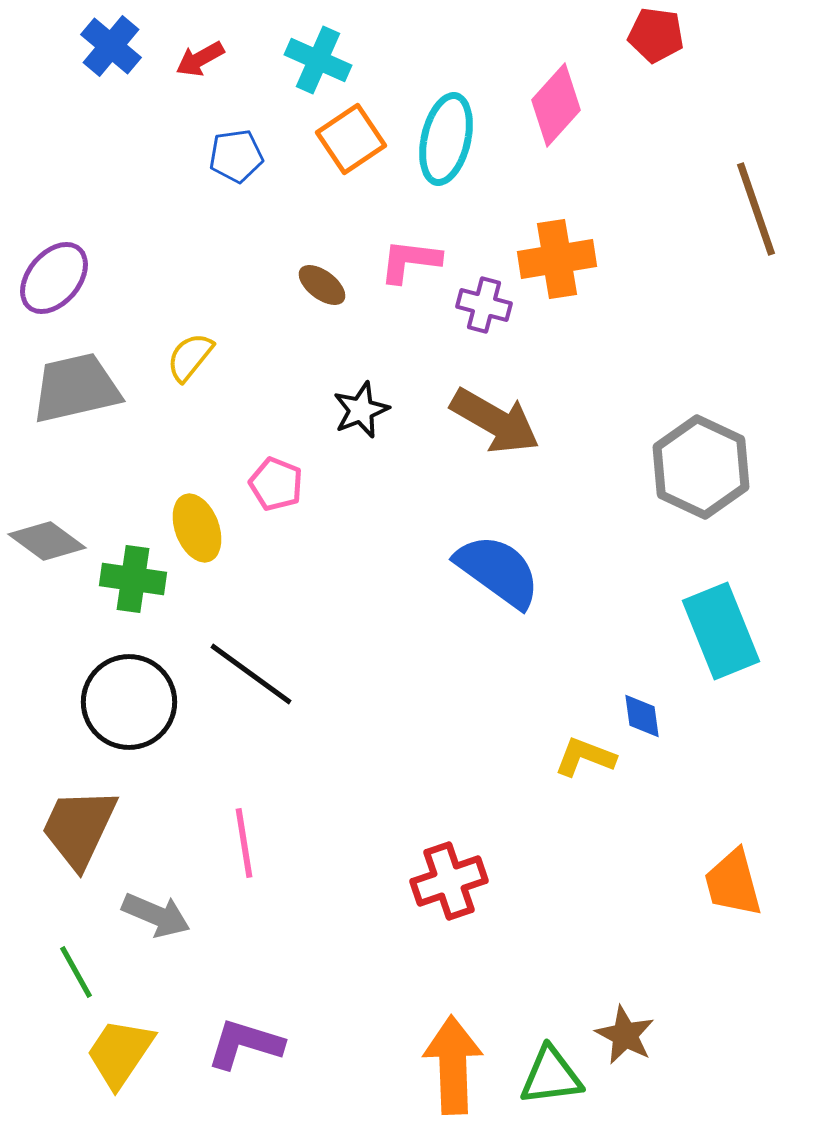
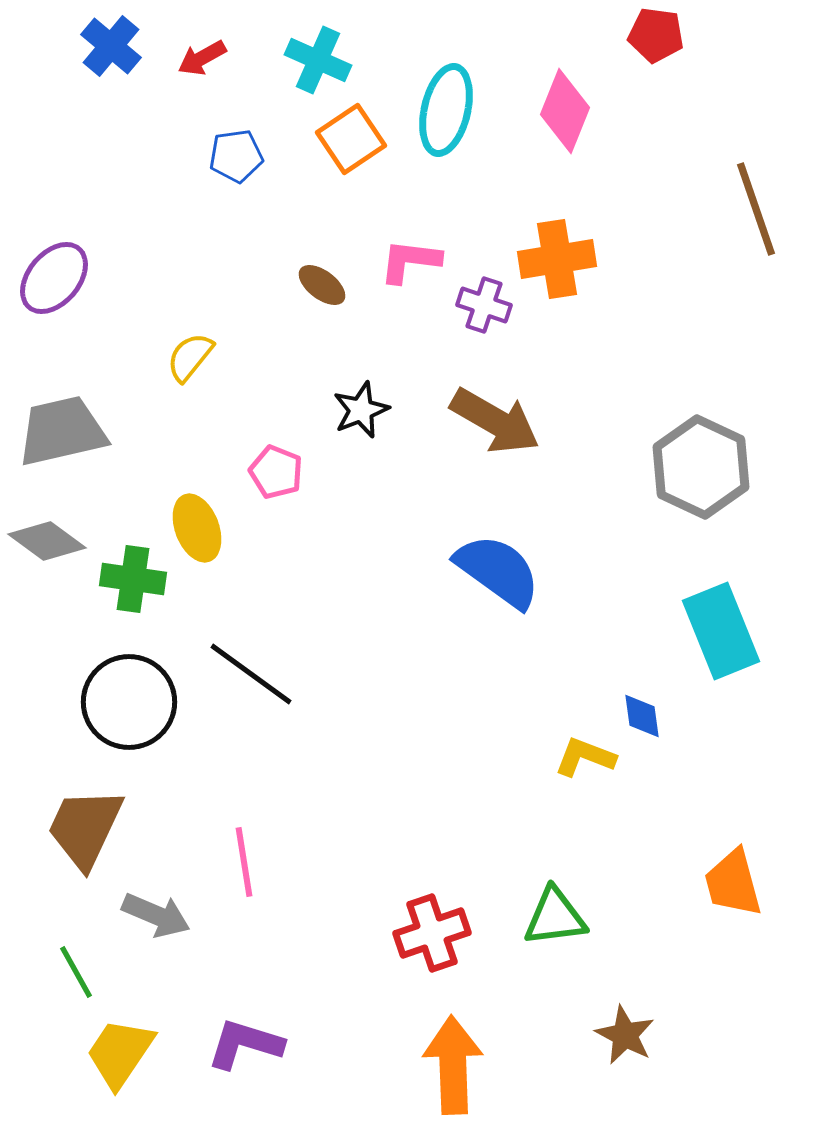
red arrow: moved 2 px right, 1 px up
pink diamond: moved 9 px right, 6 px down; rotated 20 degrees counterclockwise
cyan ellipse: moved 29 px up
purple cross: rotated 4 degrees clockwise
gray trapezoid: moved 14 px left, 43 px down
pink pentagon: moved 12 px up
brown trapezoid: moved 6 px right
pink line: moved 19 px down
red cross: moved 17 px left, 52 px down
green triangle: moved 4 px right, 159 px up
